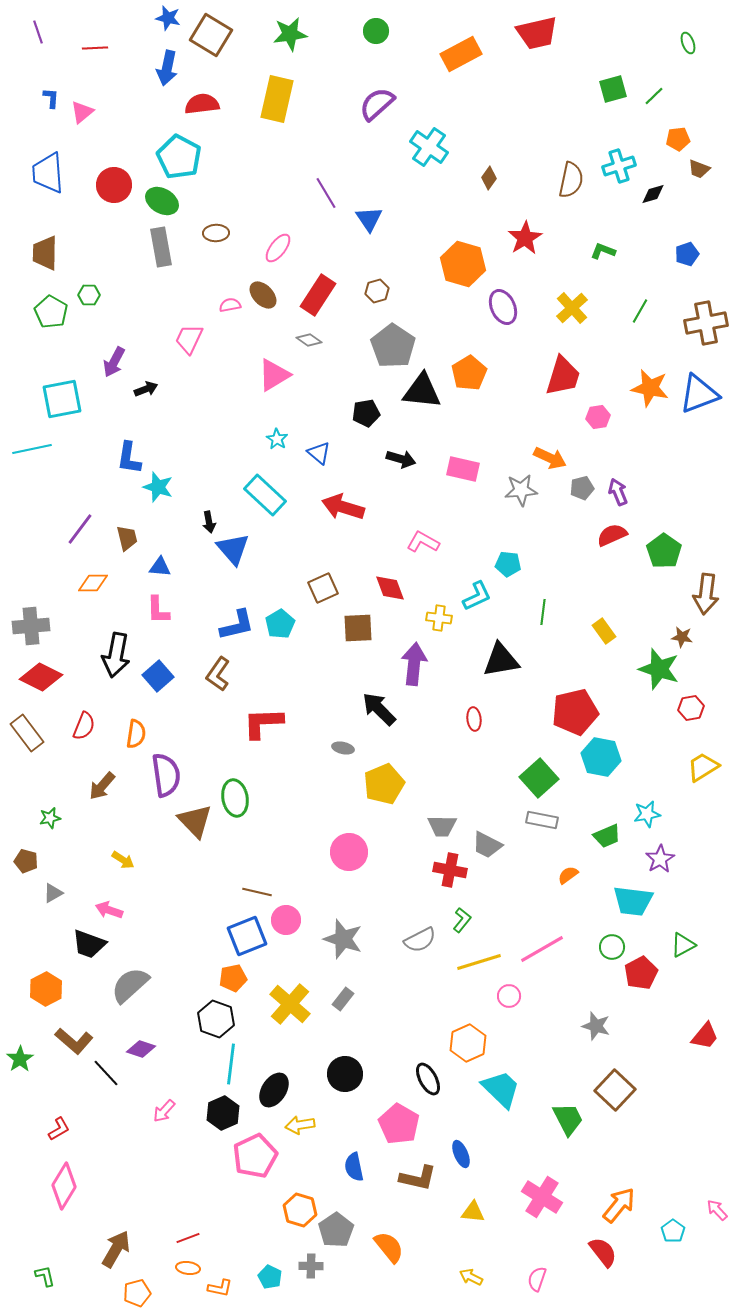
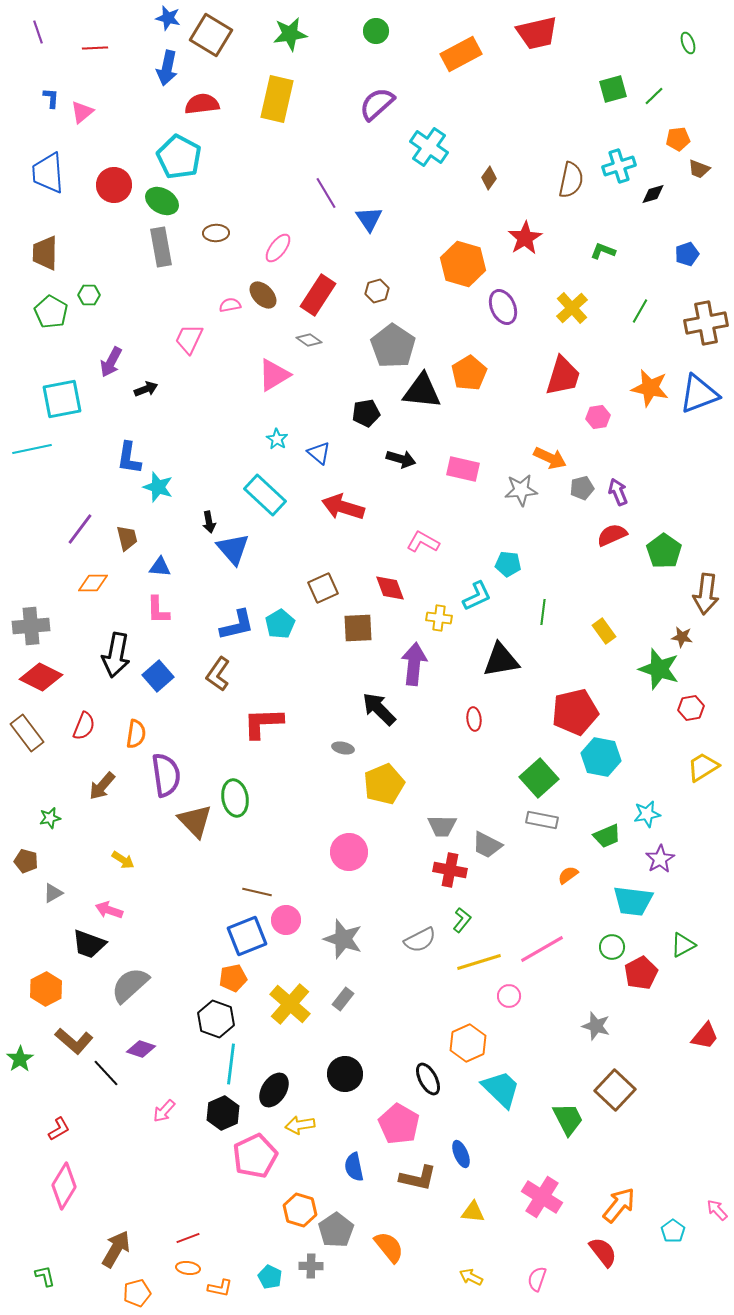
purple arrow at (114, 362): moved 3 px left
